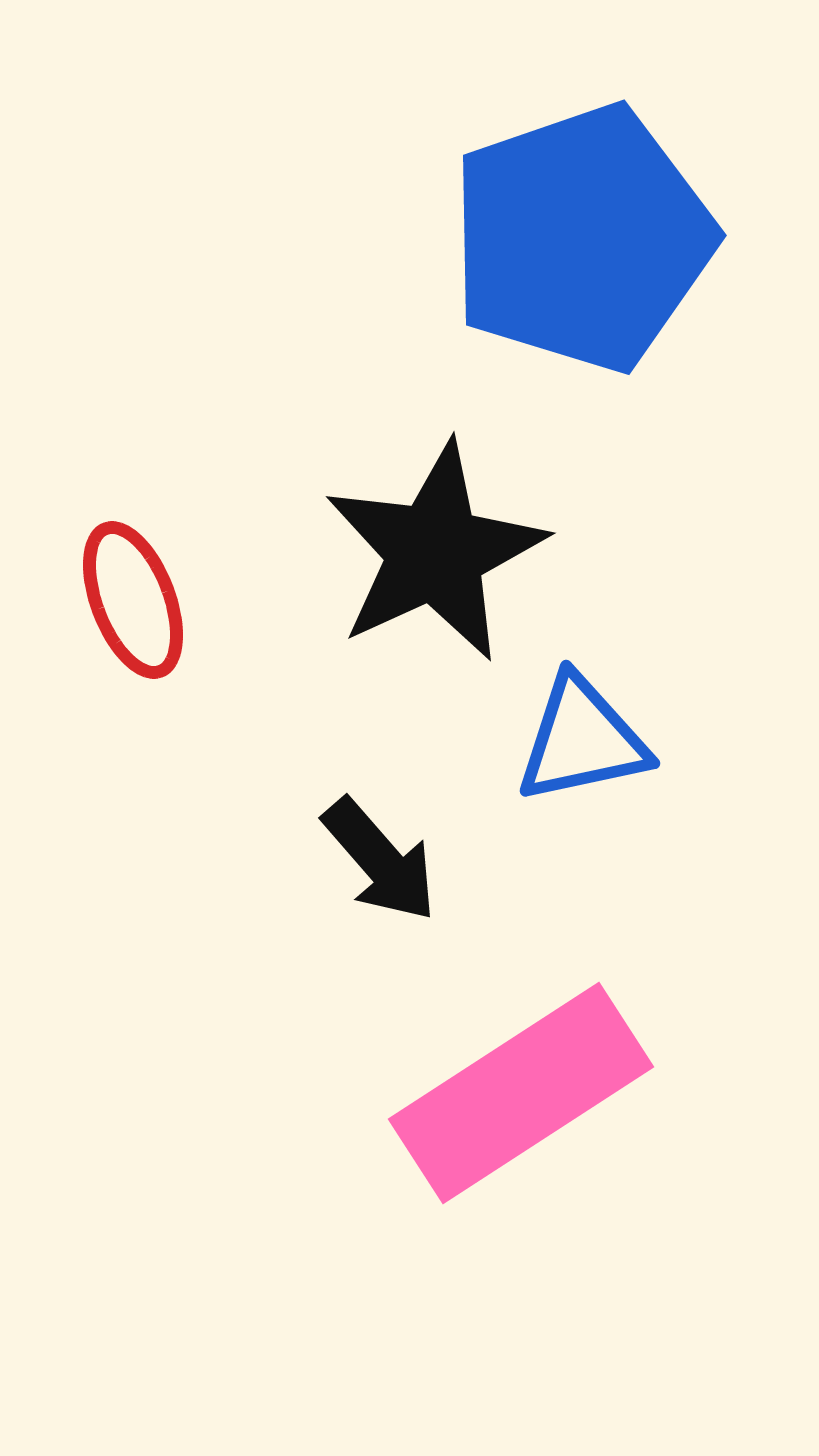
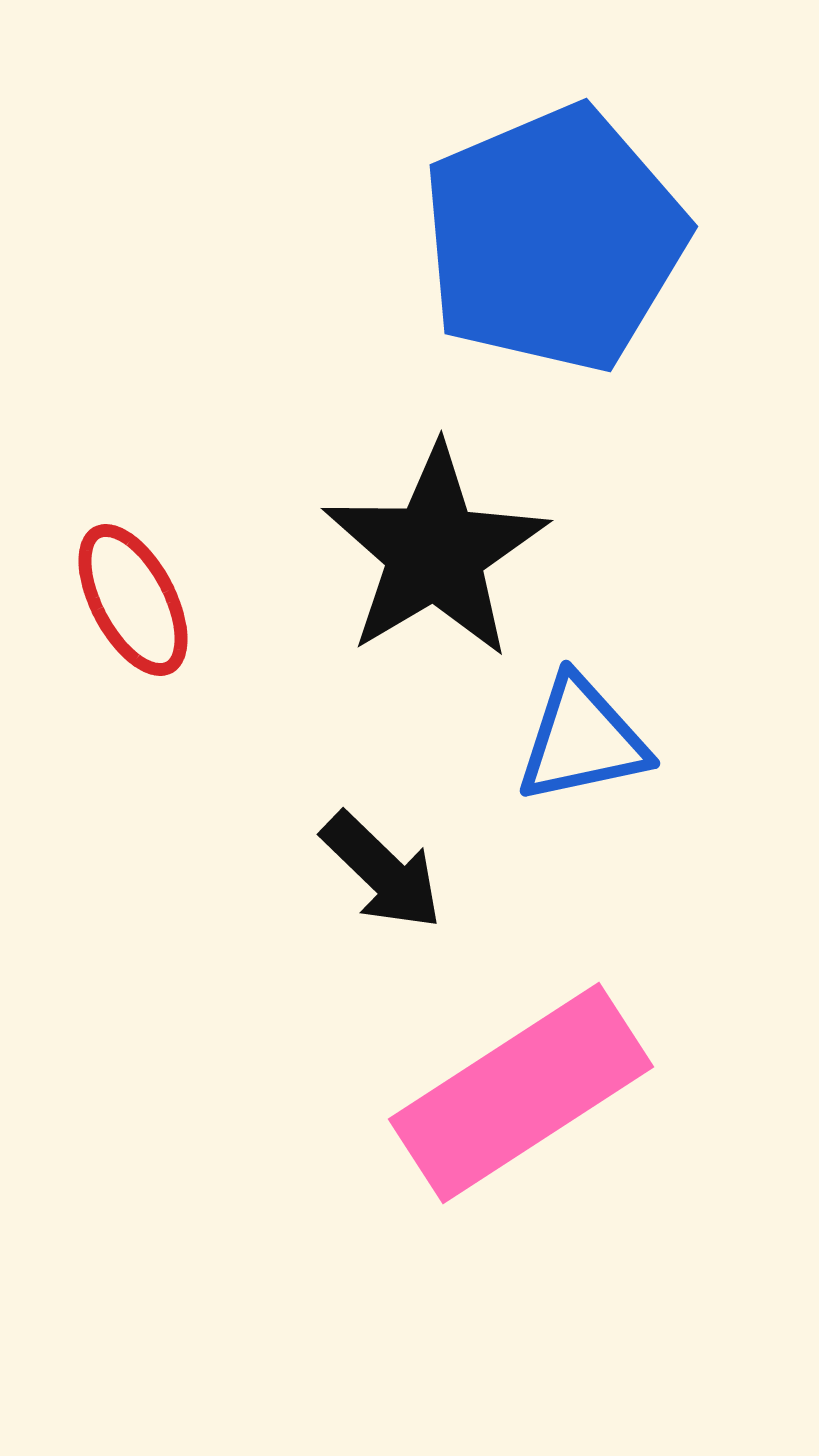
blue pentagon: moved 28 px left, 1 px down; rotated 4 degrees counterclockwise
black star: rotated 6 degrees counterclockwise
red ellipse: rotated 7 degrees counterclockwise
black arrow: moved 2 px right, 11 px down; rotated 5 degrees counterclockwise
